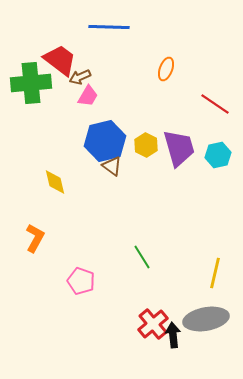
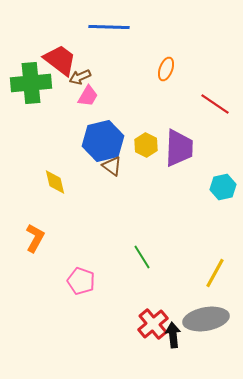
blue hexagon: moved 2 px left
purple trapezoid: rotated 18 degrees clockwise
cyan hexagon: moved 5 px right, 32 px down
yellow line: rotated 16 degrees clockwise
